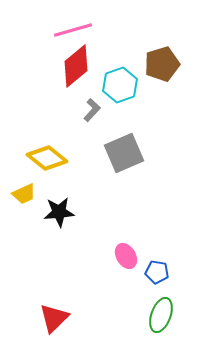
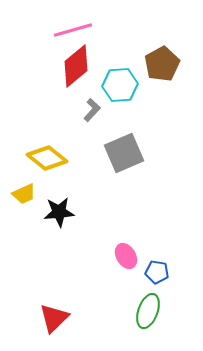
brown pentagon: rotated 12 degrees counterclockwise
cyan hexagon: rotated 16 degrees clockwise
green ellipse: moved 13 px left, 4 px up
